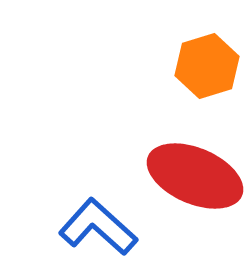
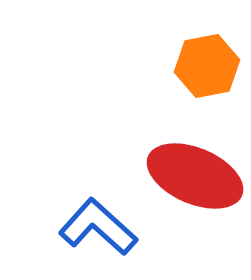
orange hexagon: rotated 6 degrees clockwise
